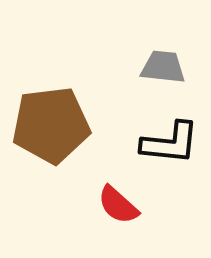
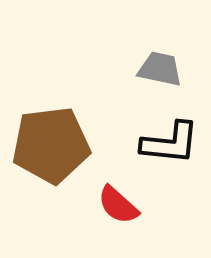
gray trapezoid: moved 3 px left, 2 px down; rotated 6 degrees clockwise
brown pentagon: moved 20 px down
